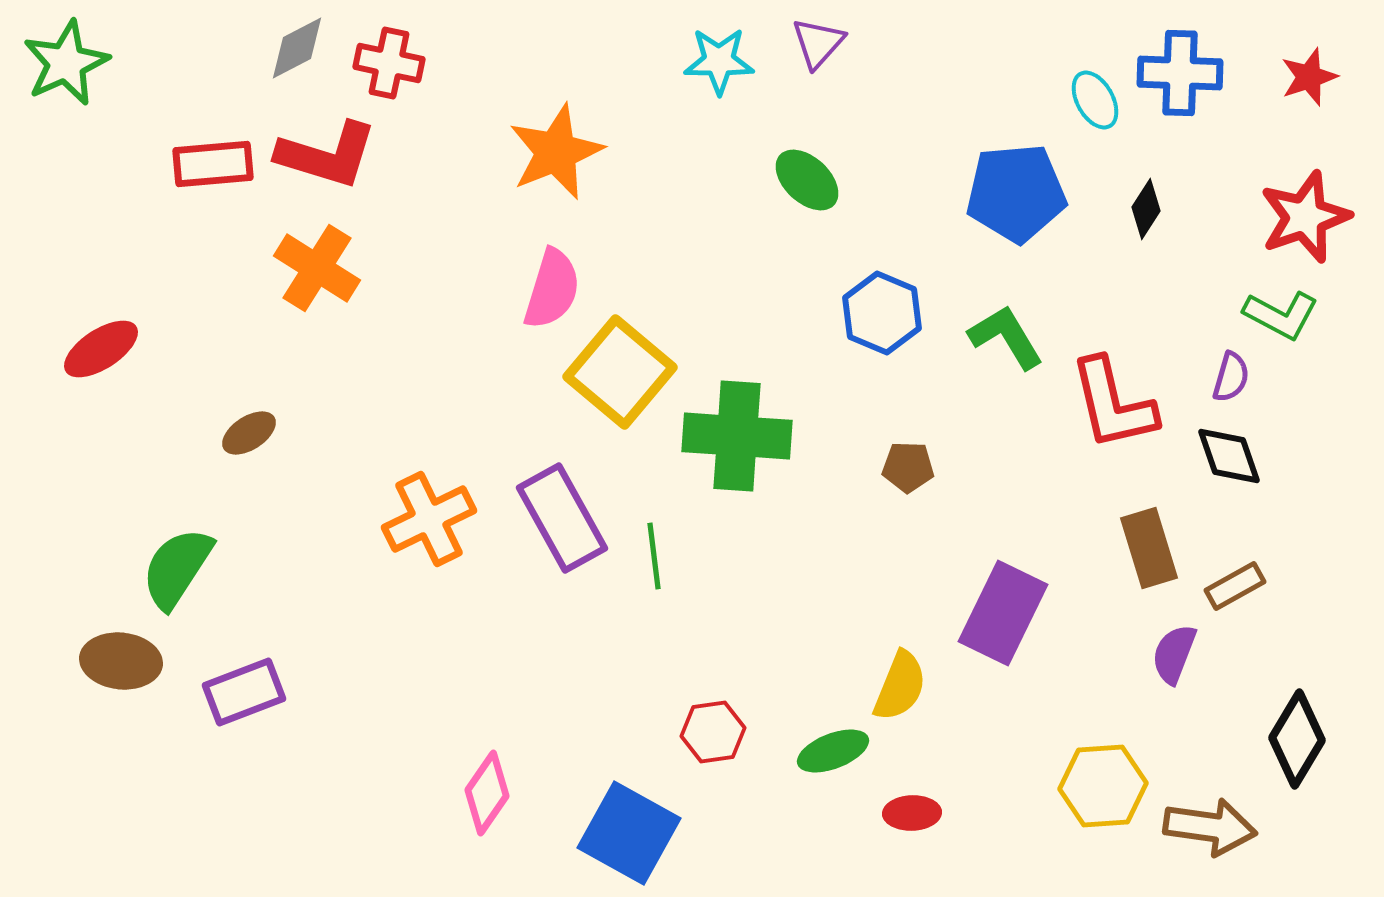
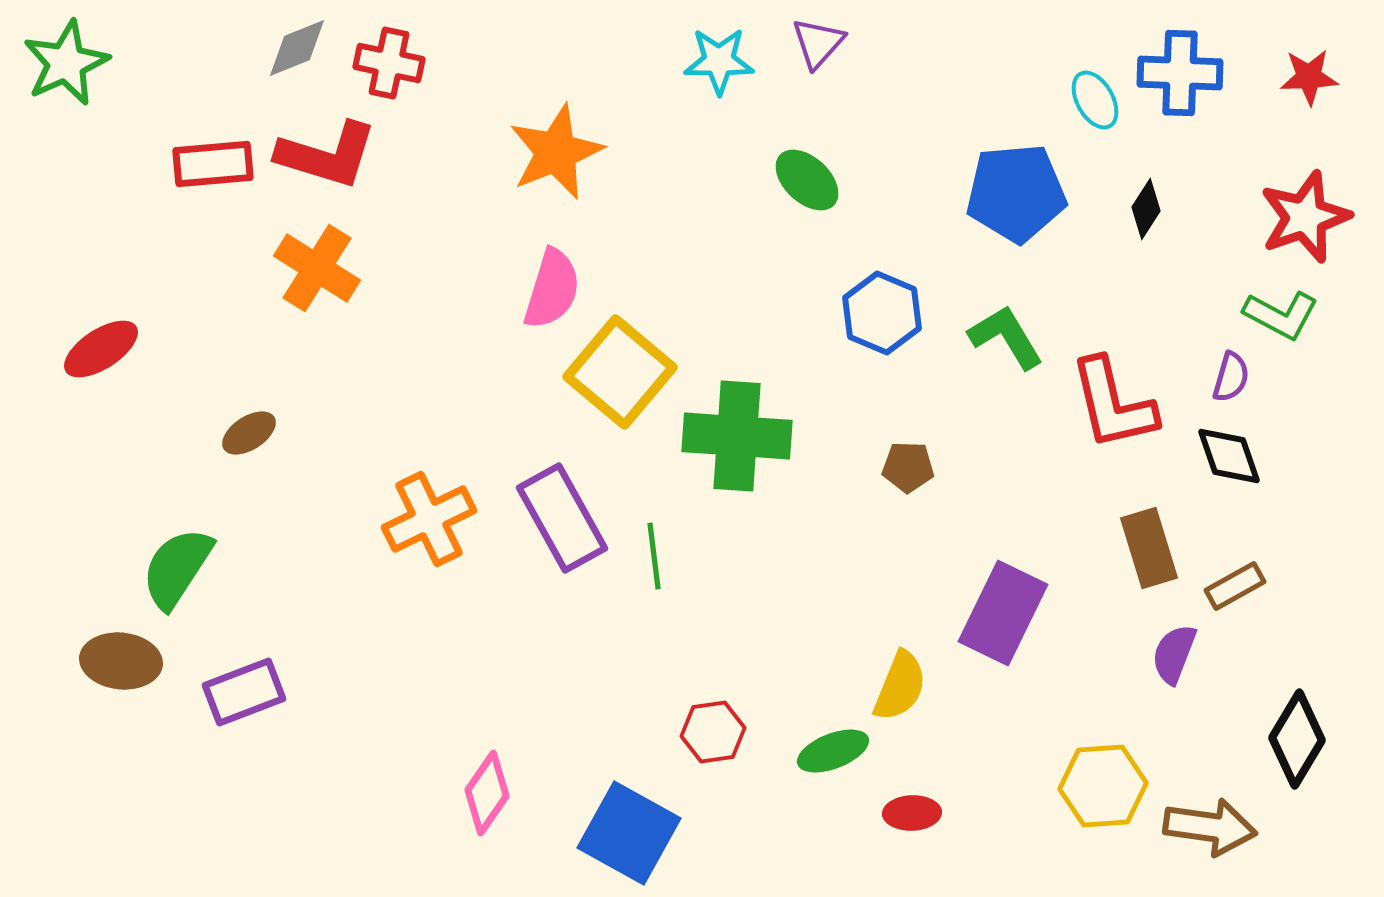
gray diamond at (297, 48): rotated 6 degrees clockwise
red star at (1309, 77): rotated 16 degrees clockwise
